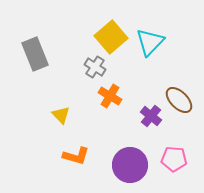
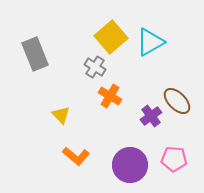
cyan triangle: rotated 16 degrees clockwise
brown ellipse: moved 2 px left, 1 px down
purple cross: rotated 15 degrees clockwise
orange L-shape: rotated 24 degrees clockwise
